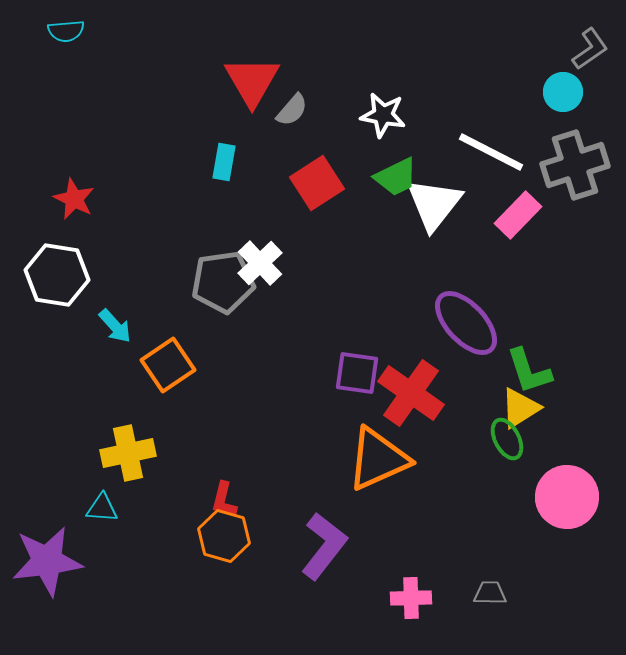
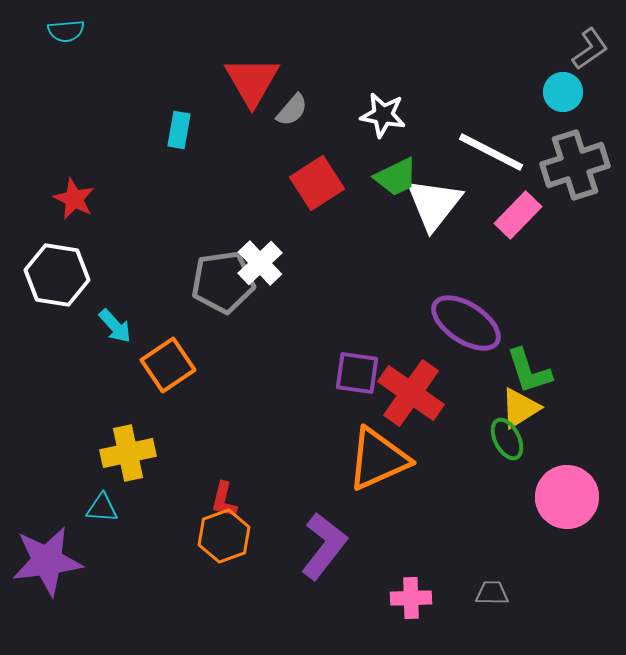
cyan rectangle: moved 45 px left, 32 px up
purple ellipse: rotated 14 degrees counterclockwise
orange hexagon: rotated 24 degrees clockwise
gray trapezoid: moved 2 px right
